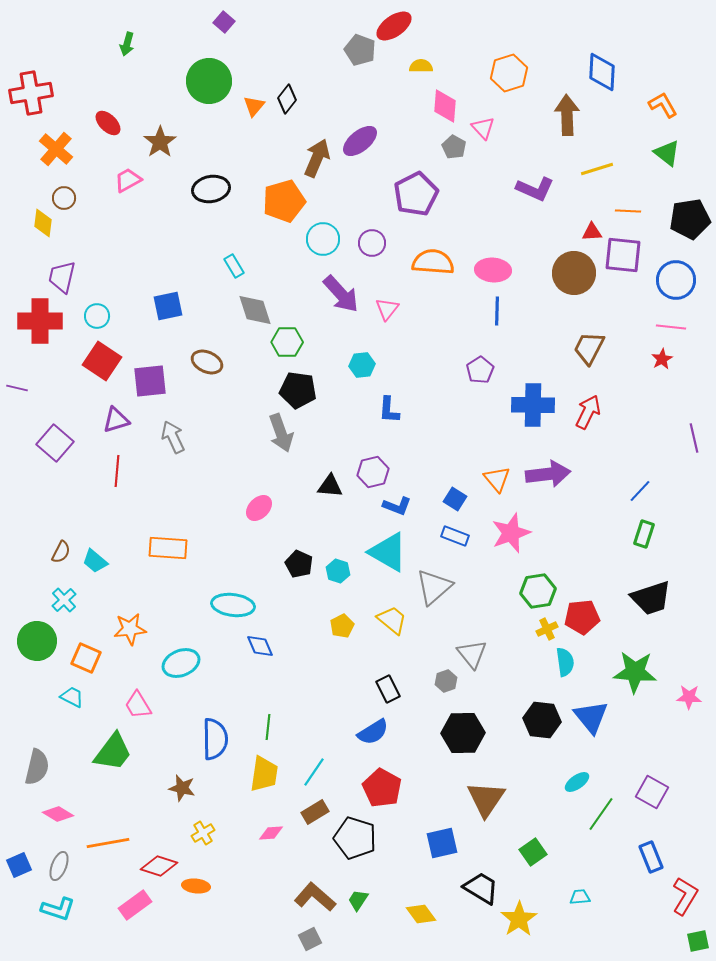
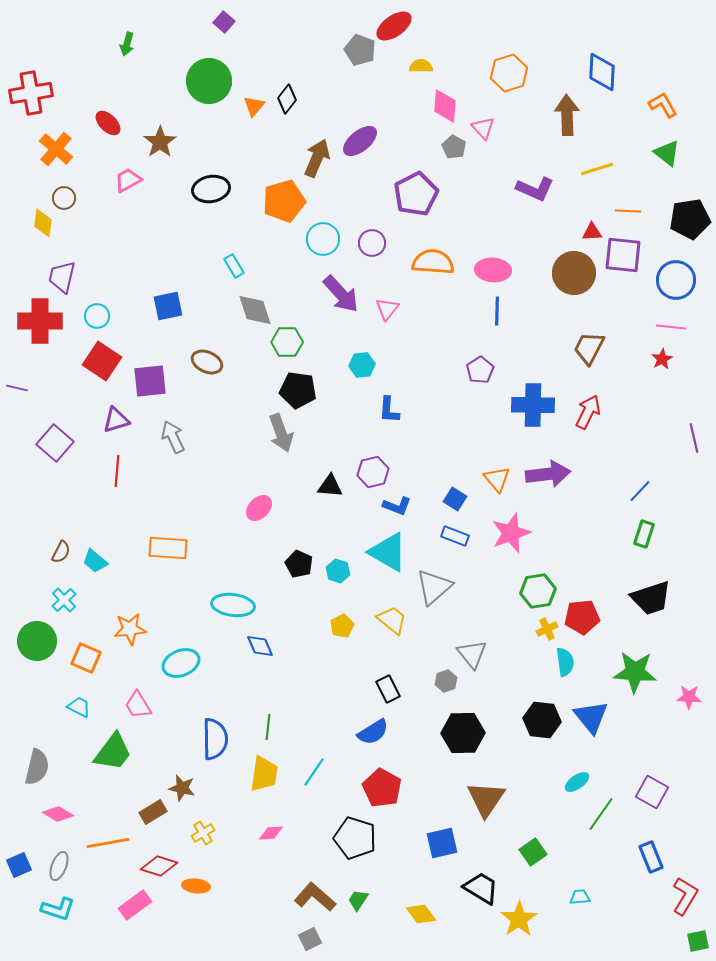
cyan trapezoid at (72, 697): moved 7 px right, 10 px down
brown rectangle at (315, 812): moved 162 px left
